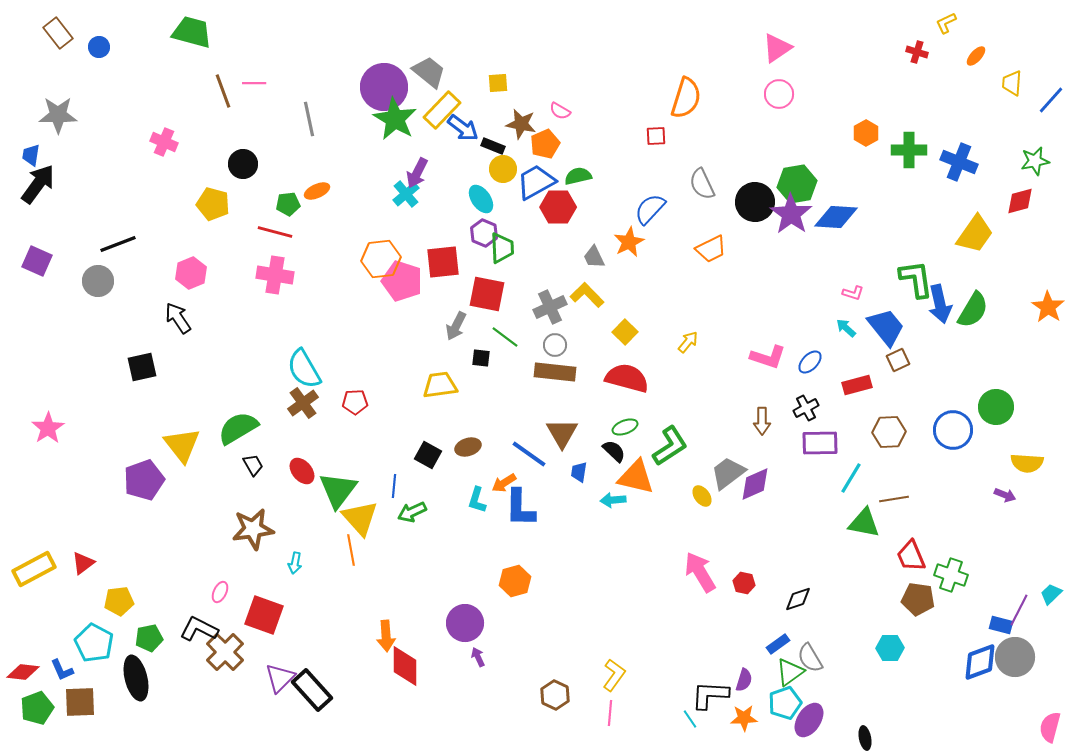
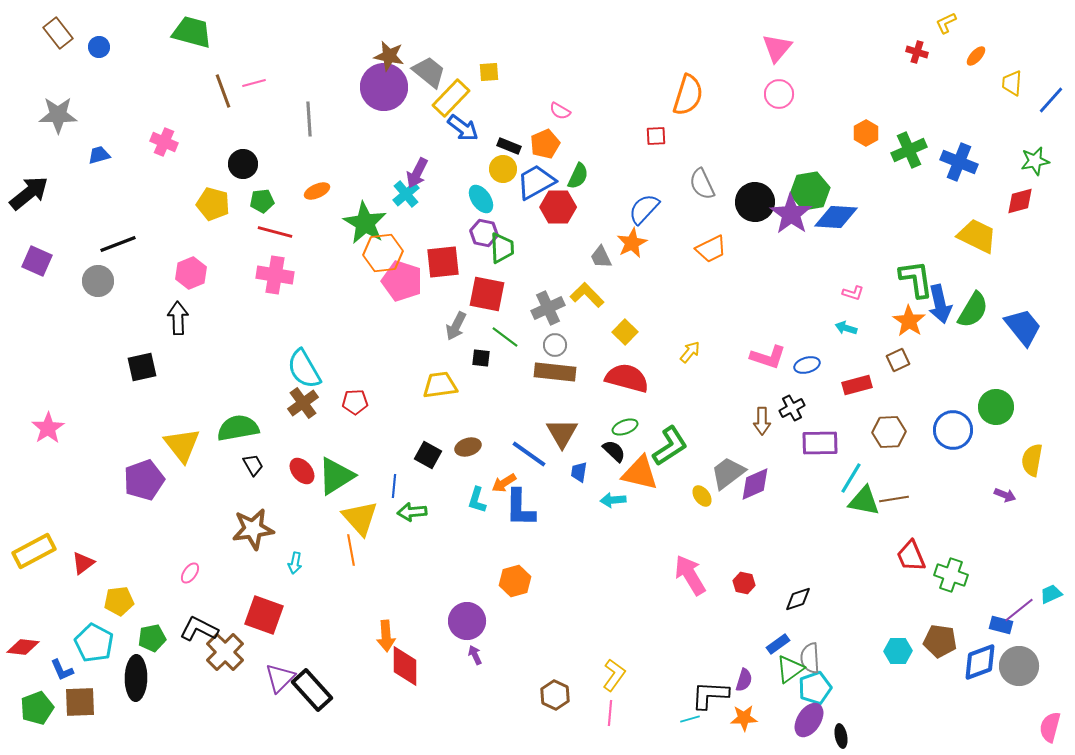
pink triangle at (777, 48): rotated 16 degrees counterclockwise
pink line at (254, 83): rotated 15 degrees counterclockwise
yellow square at (498, 83): moved 9 px left, 11 px up
orange semicircle at (686, 98): moved 2 px right, 3 px up
yellow rectangle at (442, 110): moved 9 px right, 12 px up
gray line at (309, 119): rotated 8 degrees clockwise
green star at (395, 119): moved 30 px left, 104 px down
brown star at (521, 124): moved 132 px left, 68 px up
black rectangle at (493, 146): moved 16 px right
green cross at (909, 150): rotated 24 degrees counterclockwise
blue trapezoid at (31, 155): moved 68 px right; rotated 65 degrees clockwise
green semicircle at (578, 176): rotated 128 degrees clockwise
black arrow at (38, 184): moved 9 px left, 9 px down; rotated 15 degrees clockwise
green hexagon at (797, 184): moved 13 px right, 7 px down
green pentagon at (288, 204): moved 26 px left, 3 px up
blue semicircle at (650, 209): moved 6 px left
purple hexagon at (484, 233): rotated 12 degrees counterclockwise
yellow trapezoid at (975, 234): moved 2 px right, 2 px down; rotated 99 degrees counterclockwise
orange star at (629, 242): moved 3 px right, 1 px down
gray trapezoid at (594, 257): moved 7 px right
orange hexagon at (381, 259): moved 2 px right, 6 px up
gray cross at (550, 307): moved 2 px left, 1 px down
orange star at (1048, 307): moved 139 px left, 14 px down
black arrow at (178, 318): rotated 32 degrees clockwise
blue trapezoid at (886, 327): moved 137 px right
cyan arrow at (846, 328): rotated 25 degrees counterclockwise
yellow arrow at (688, 342): moved 2 px right, 10 px down
blue ellipse at (810, 362): moved 3 px left, 3 px down; rotated 30 degrees clockwise
black cross at (806, 408): moved 14 px left
green semicircle at (238, 428): rotated 21 degrees clockwise
yellow semicircle at (1027, 463): moved 5 px right, 3 px up; rotated 96 degrees clockwise
orange triangle at (636, 477): moved 4 px right, 4 px up
green triangle at (338, 490): moved 2 px left, 14 px up; rotated 21 degrees clockwise
green arrow at (412, 512): rotated 20 degrees clockwise
green triangle at (864, 523): moved 22 px up
yellow rectangle at (34, 569): moved 18 px up
pink arrow at (700, 572): moved 10 px left, 3 px down
pink ellipse at (220, 592): moved 30 px left, 19 px up; rotated 10 degrees clockwise
cyan trapezoid at (1051, 594): rotated 20 degrees clockwise
brown pentagon at (918, 599): moved 22 px right, 42 px down
purple line at (1019, 610): rotated 24 degrees clockwise
purple circle at (465, 623): moved 2 px right, 2 px up
green pentagon at (149, 638): moved 3 px right
cyan hexagon at (890, 648): moved 8 px right, 3 px down
purple arrow at (478, 657): moved 3 px left, 2 px up
gray circle at (1015, 657): moved 4 px right, 9 px down
gray semicircle at (810, 658): rotated 28 degrees clockwise
red diamond at (23, 672): moved 25 px up
green triangle at (790, 672): moved 3 px up
black ellipse at (136, 678): rotated 15 degrees clockwise
cyan pentagon at (785, 703): moved 30 px right, 15 px up
cyan line at (690, 719): rotated 72 degrees counterclockwise
black ellipse at (865, 738): moved 24 px left, 2 px up
